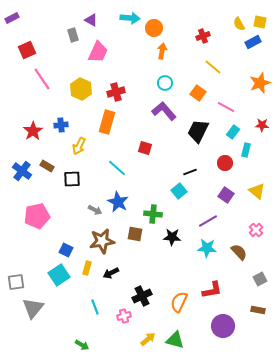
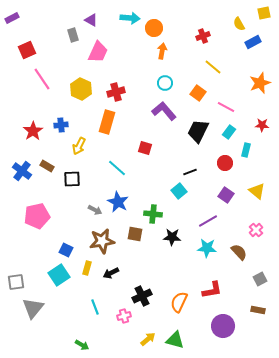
yellow square at (260, 22): moved 4 px right, 9 px up; rotated 24 degrees counterclockwise
cyan rectangle at (233, 132): moved 4 px left
